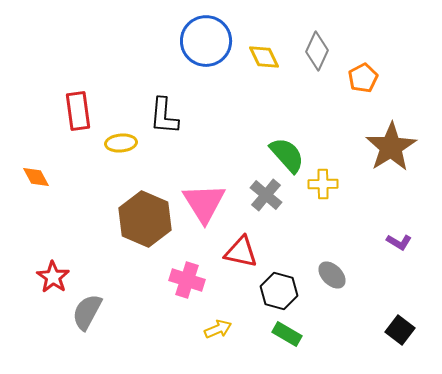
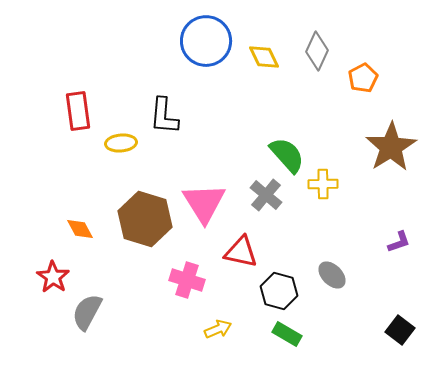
orange diamond: moved 44 px right, 52 px down
brown hexagon: rotated 6 degrees counterclockwise
purple L-shape: rotated 50 degrees counterclockwise
